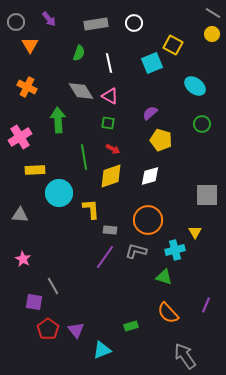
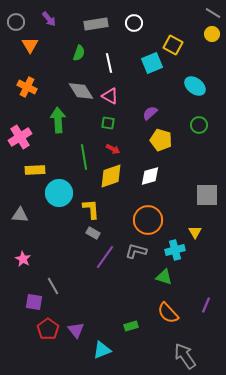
green circle at (202, 124): moved 3 px left, 1 px down
gray rectangle at (110, 230): moved 17 px left, 3 px down; rotated 24 degrees clockwise
